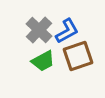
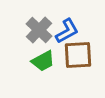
brown square: moved 1 px up; rotated 16 degrees clockwise
